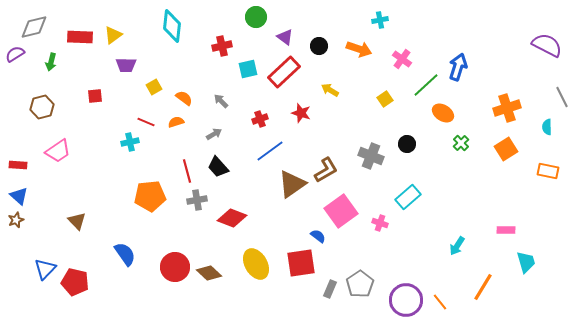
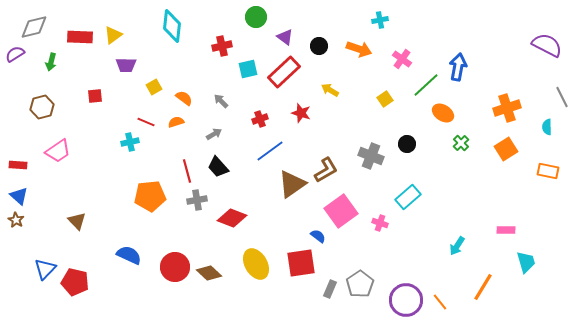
blue arrow at (458, 67): rotated 8 degrees counterclockwise
brown star at (16, 220): rotated 21 degrees counterclockwise
blue semicircle at (125, 254): moved 4 px right, 1 px down; rotated 30 degrees counterclockwise
